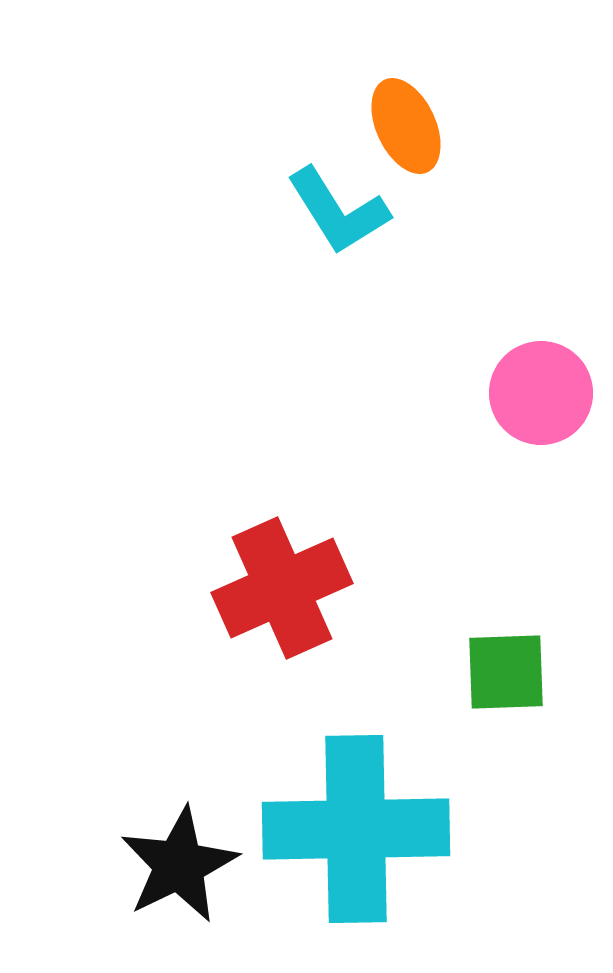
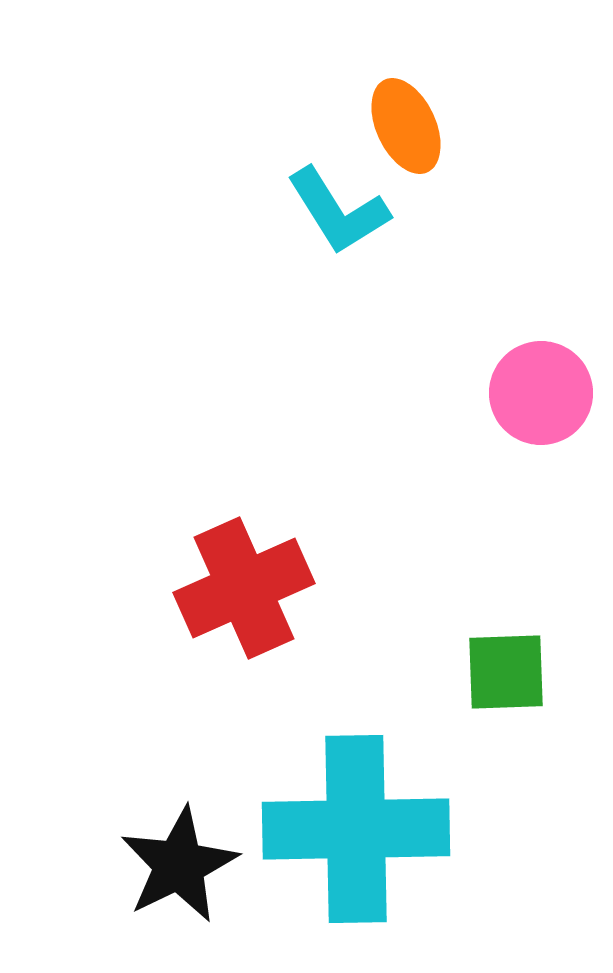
red cross: moved 38 px left
